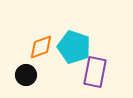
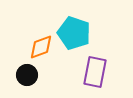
cyan pentagon: moved 14 px up
black circle: moved 1 px right
